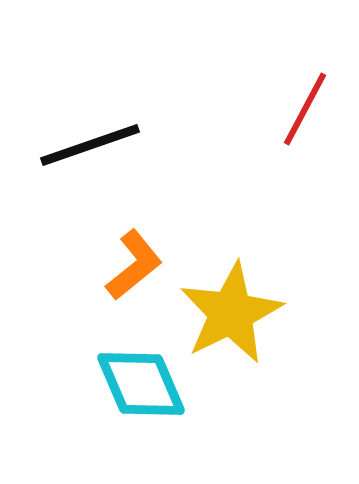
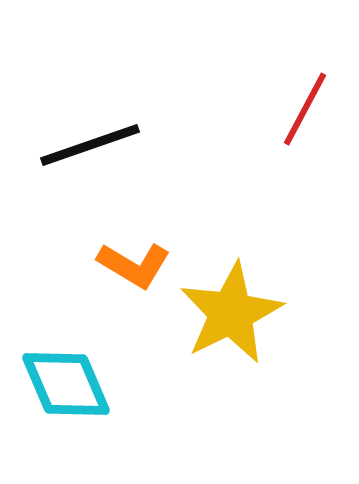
orange L-shape: rotated 70 degrees clockwise
cyan diamond: moved 75 px left
